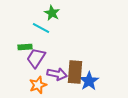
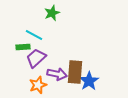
green star: rotated 21 degrees clockwise
cyan line: moved 7 px left, 7 px down
green rectangle: moved 2 px left
purple trapezoid: rotated 15 degrees clockwise
